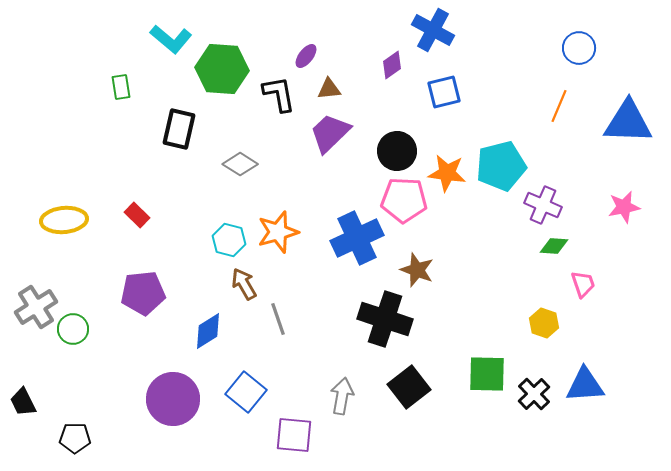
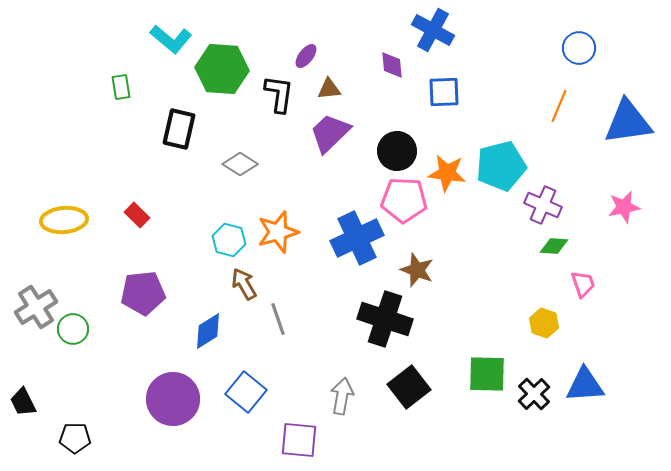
purple diamond at (392, 65): rotated 60 degrees counterclockwise
blue square at (444, 92): rotated 12 degrees clockwise
black L-shape at (279, 94): rotated 18 degrees clockwise
blue triangle at (628, 122): rotated 10 degrees counterclockwise
purple square at (294, 435): moved 5 px right, 5 px down
